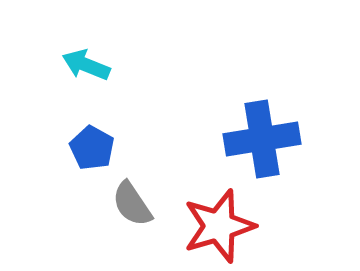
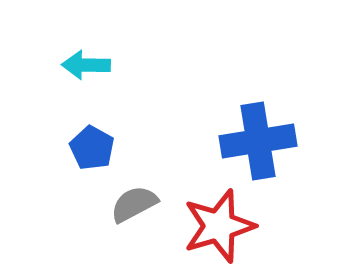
cyan arrow: rotated 21 degrees counterclockwise
blue cross: moved 4 px left, 2 px down
gray semicircle: moved 2 px right; rotated 96 degrees clockwise
